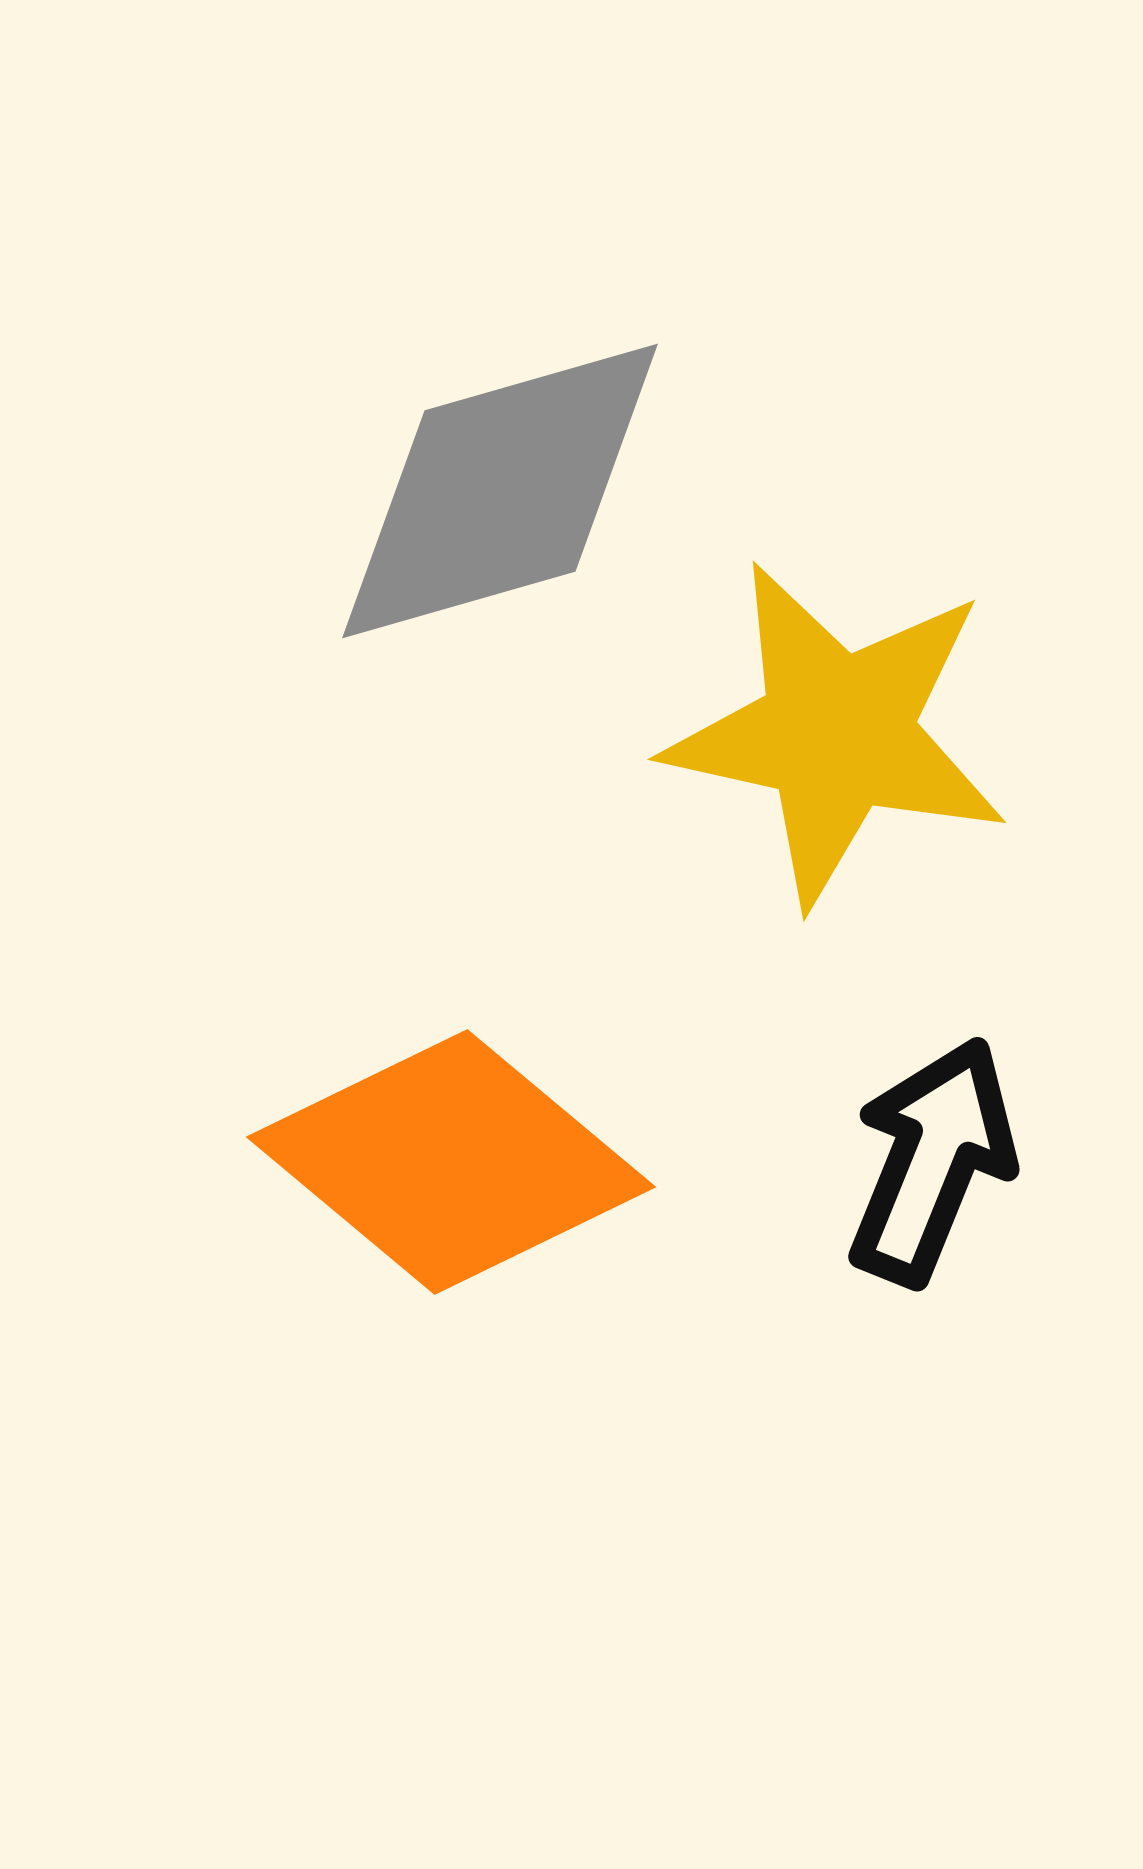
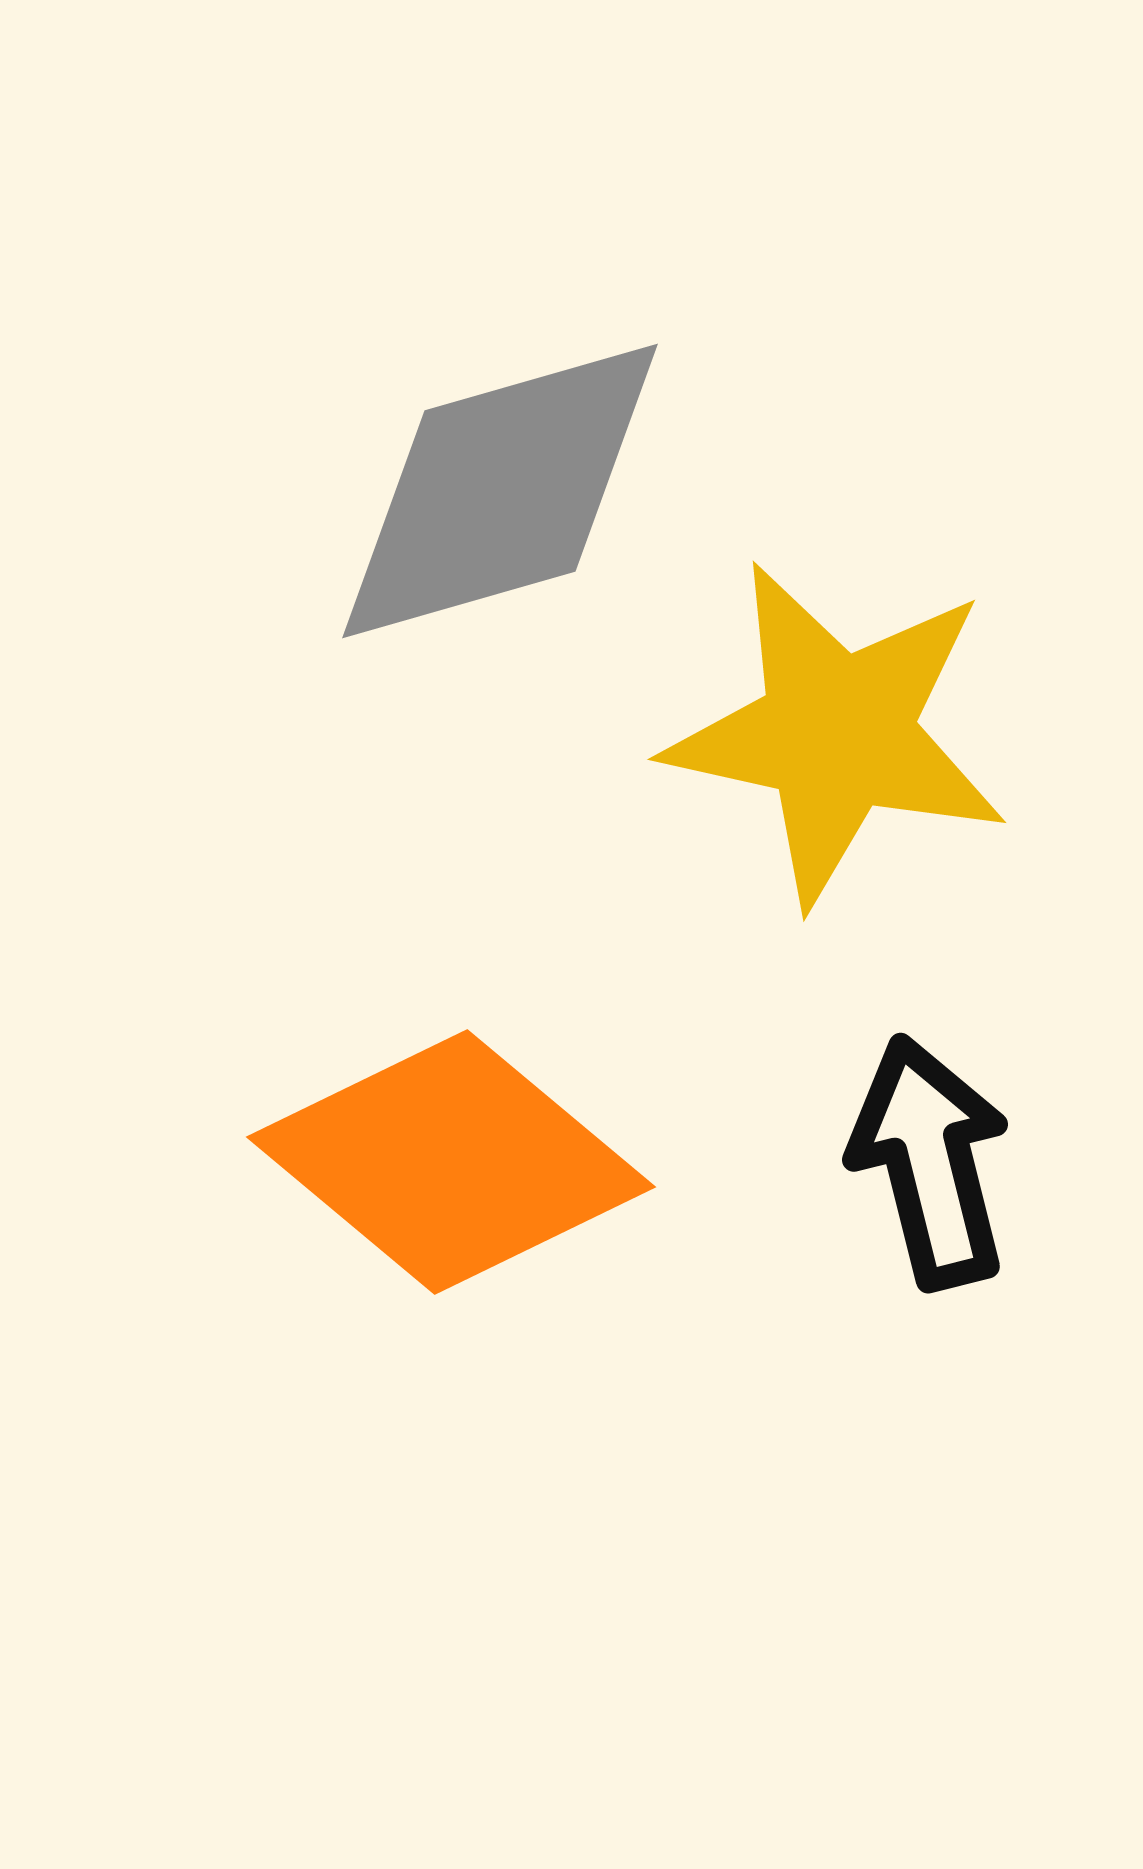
black arrow: moved 2 px left, 1 px down; rotated 36 degrees counterclockwise
